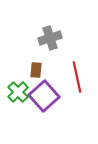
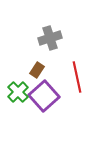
brown rectangle: moved 1 px right; rotated 28 degrees clockwise
